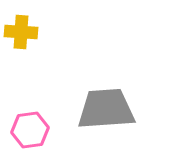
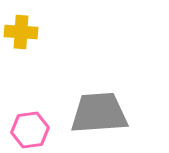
gray trapezoid: moved 7 px left, 4 px down
